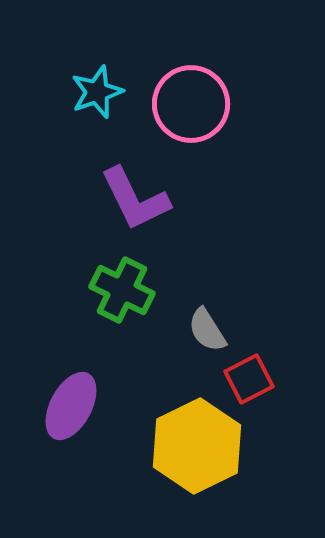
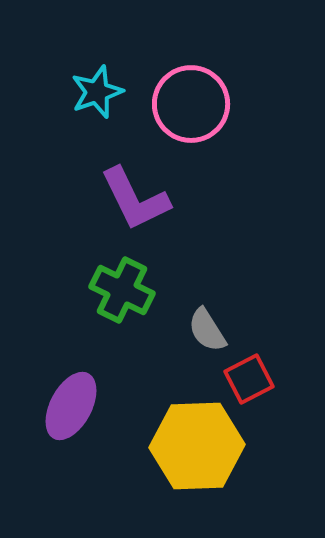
yellow hexagon: rotated 24 degrees clockwise
